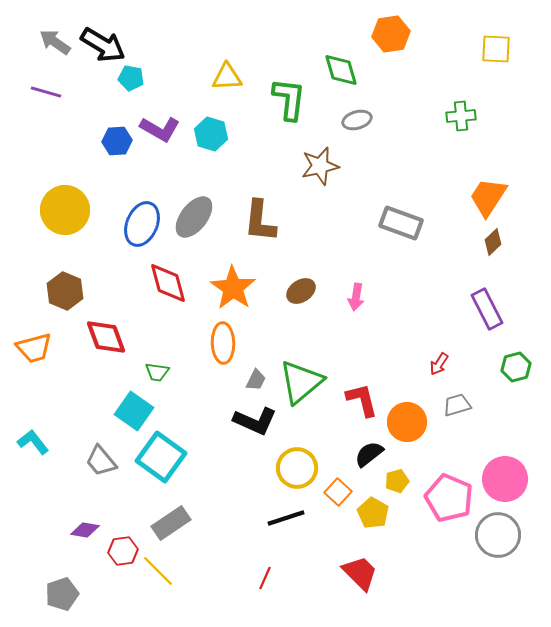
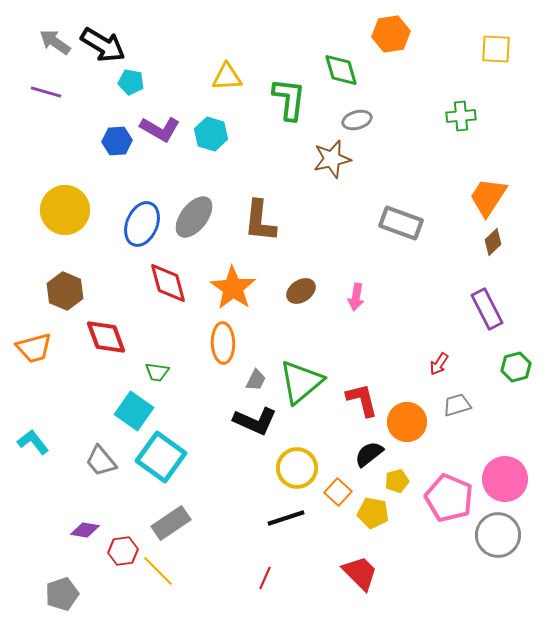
cyan pentagon at (131, 78): moved 4 px down
brown star at (320, 166): moved 12 px right, 7 px up
yellow pentagon at (373, 513): rotated 20 degrees counterclockwise
